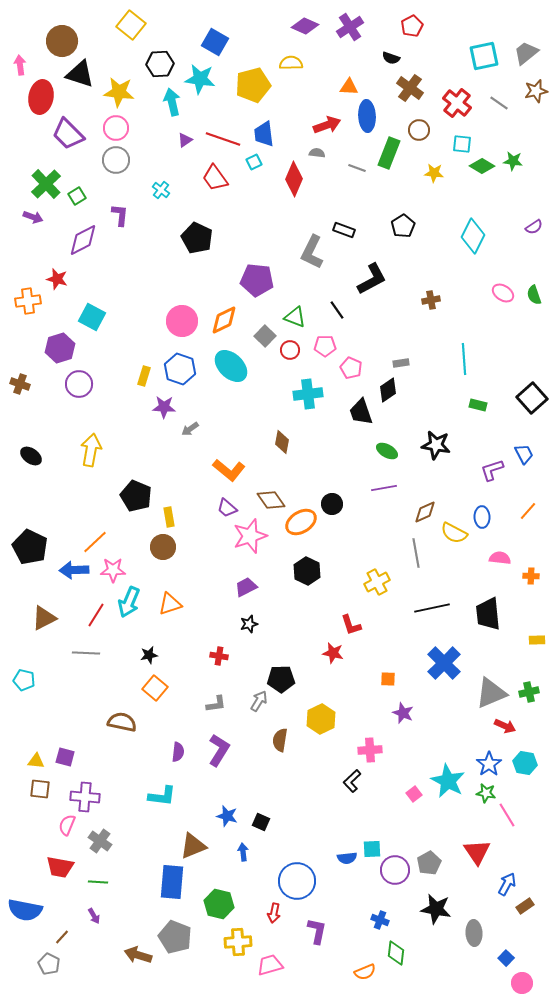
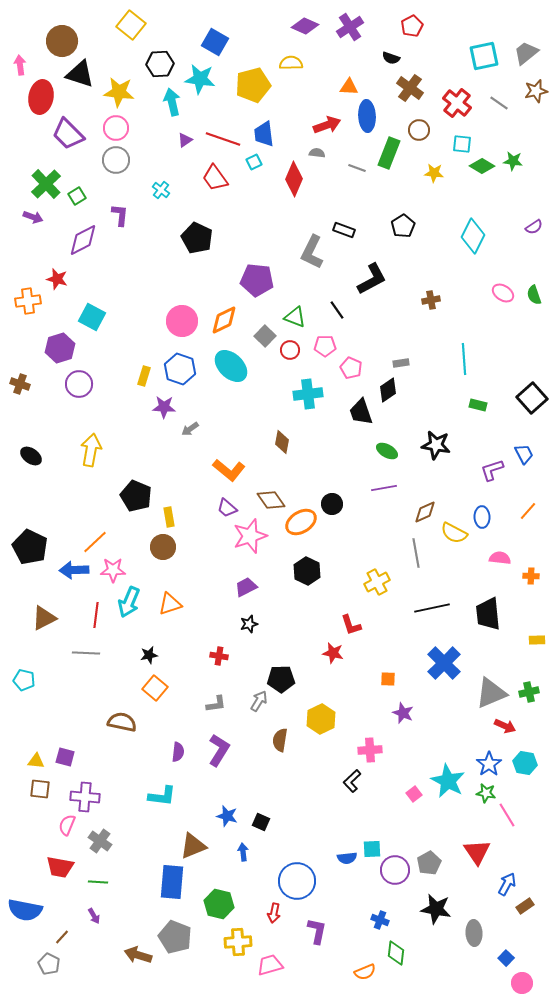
red line at (96, 615): rotated 25 degrees counterclockwise
